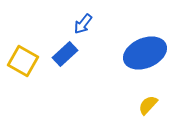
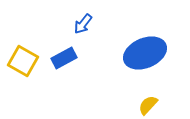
blue rectangle: moved 1 px left, 4 px down; rotated 15 degrees clockwise
